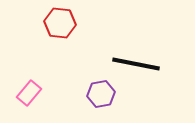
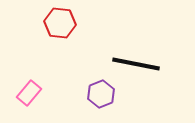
purple hexagon: rotated 12 degrees counterclockwise
